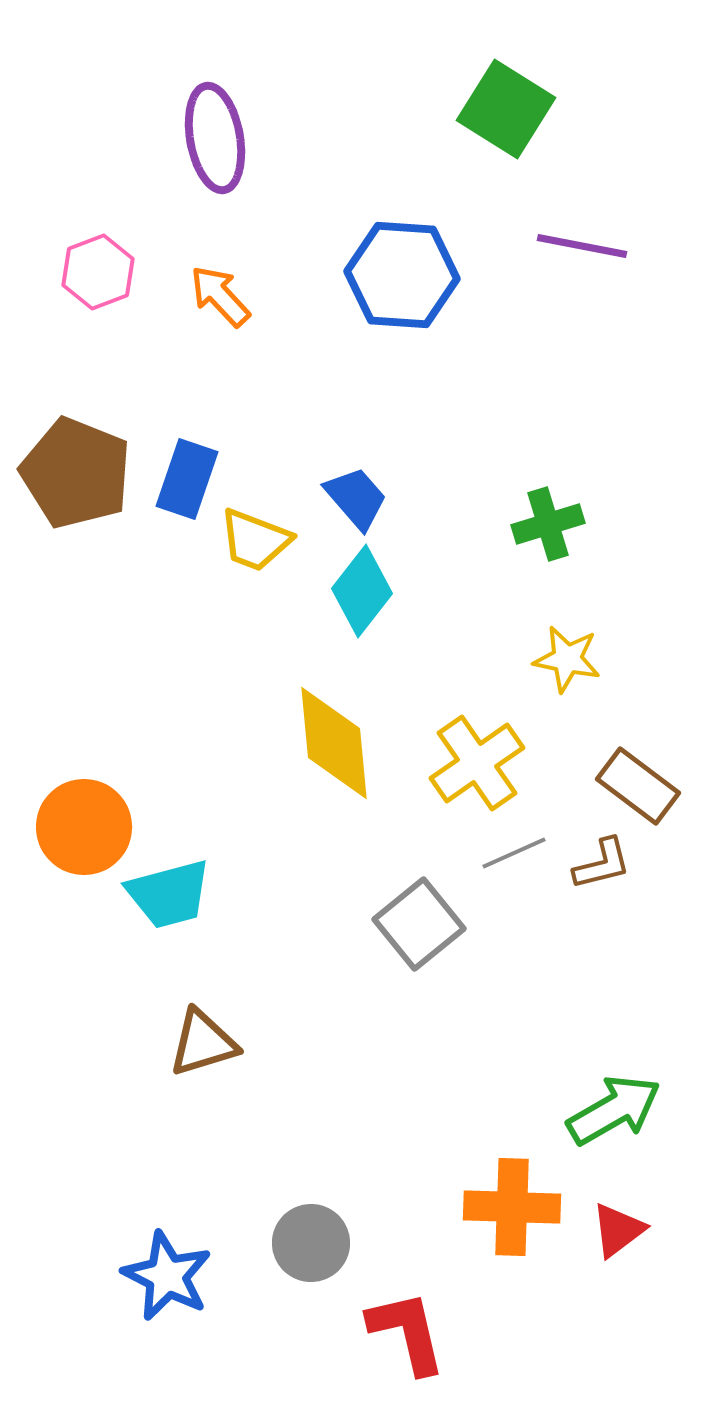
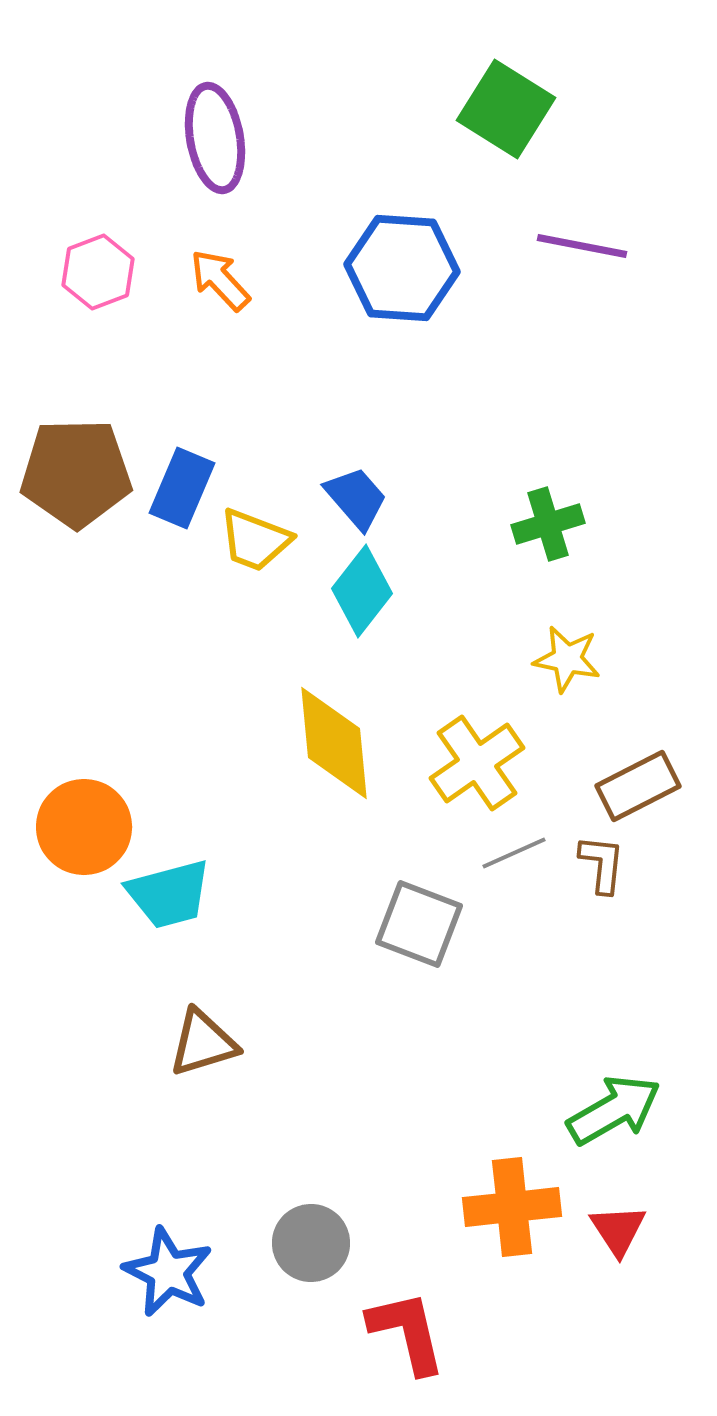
blue hexagon: moved 7 px up
orange arrow: moved 16 px up
brown pentagon: rotated 23 degrees counterclockwise
blue rectangle: moved 5 px left, 9 px down; rotated 4 degrees clockwise
brown rectangle: rotated 64 degrees counterclockwise
brown L-shape: rotated 70 degrees counterclockwise
gray square: rotated 30 degrees counterclockwise
orange cross: rotated 8 degrees counterclockwise
red triangle: rotated 26 degrees counterclockwise
blue star: moved 1 px right, 4 px up
